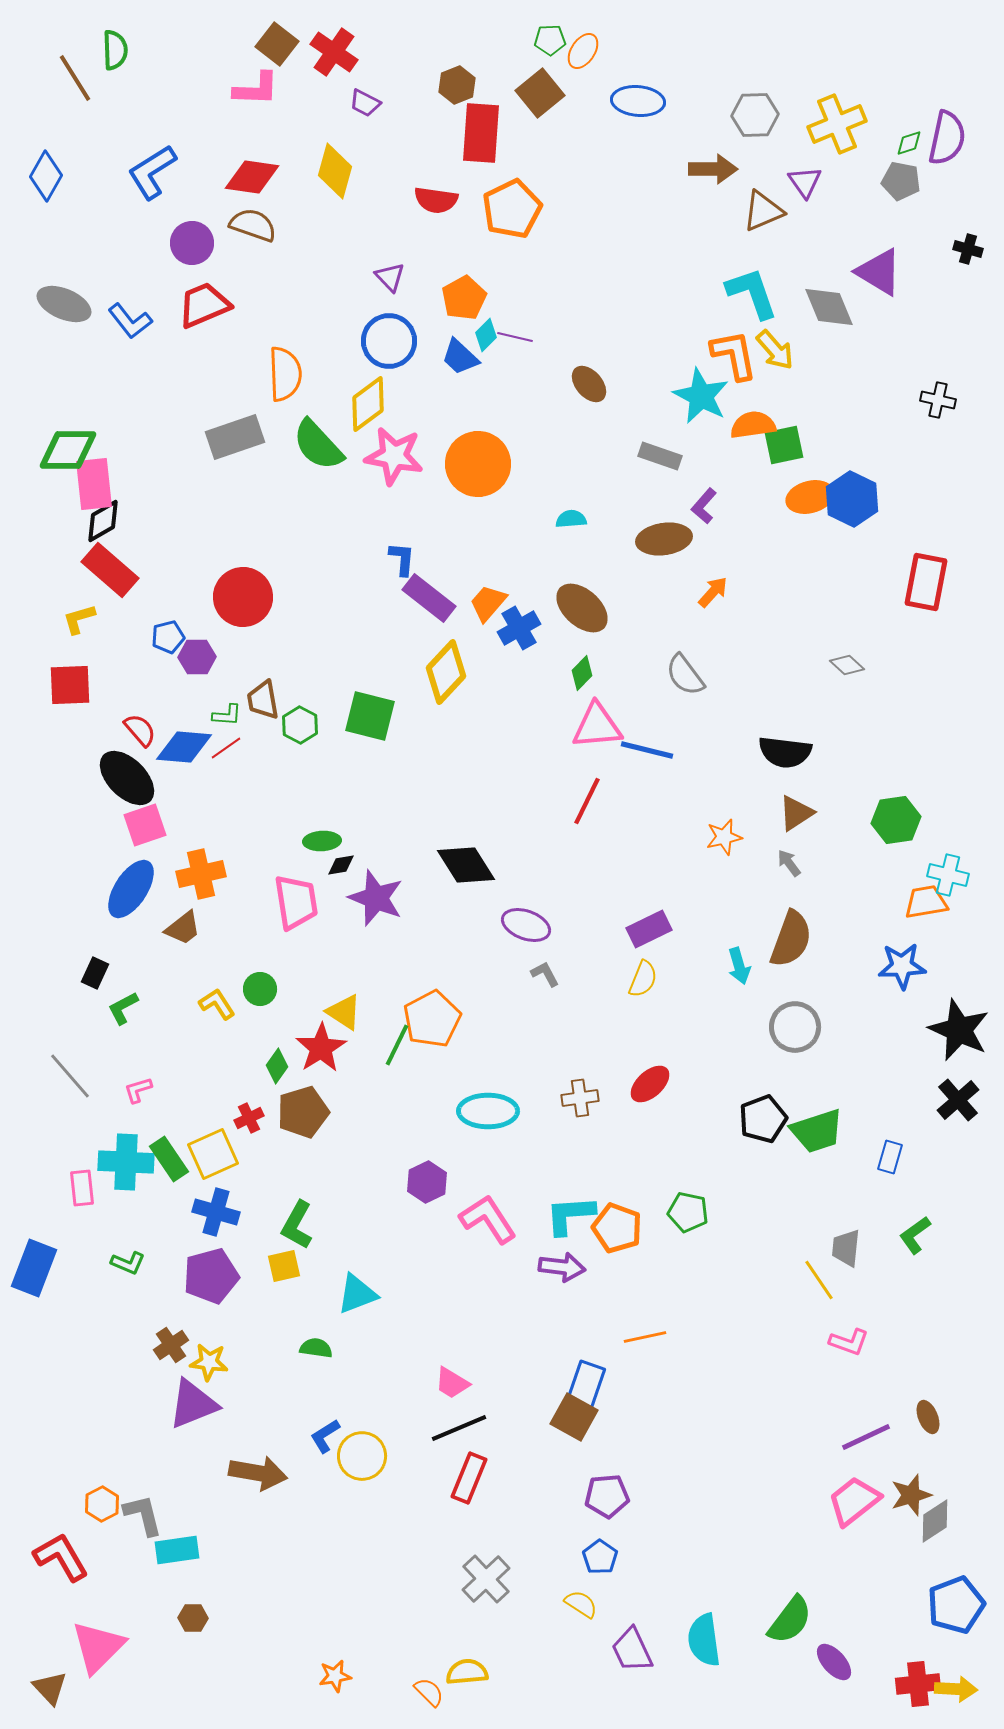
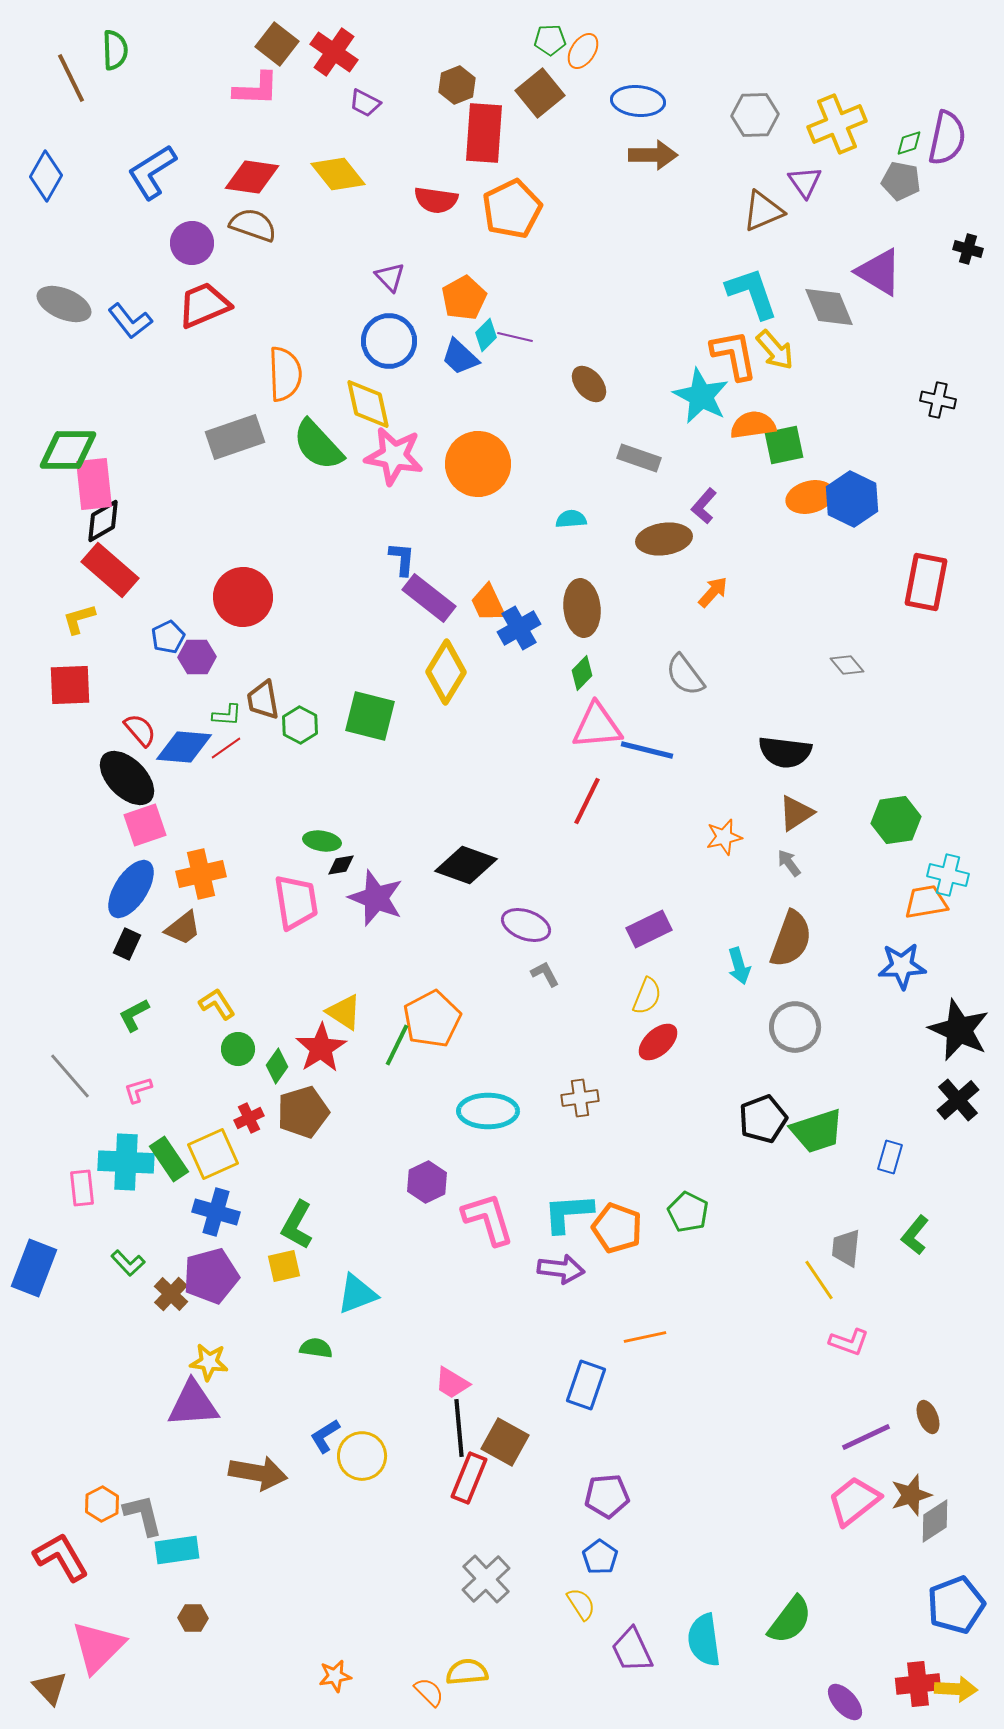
brown line at (75, 78): moved 4 px left; rotated 6 degrees clockwise
red rectangle at (481, 133): moved 3 px right
brown arrow at (713, 169): moved 60 px left, 14 px up
yellow diamond at (335, 171): moved 3 px right, 3 px down; rotated 54 degrees counterclockwise
yellow diamond at (368, 404): rotated 66 degrees counterclockwise
gray rectangle at (660, 456): moved 21 px left, 2 px down
orange trapezoid at (488, 603): rotated 66 degrees counterclockwise
brown ellipse at (582, 608): rotated 42 degrees clockwise
blue pentagon at (168, 637): rotated 12 degrees counterclockwise
gray diamond at (847, 665): rotated 8 degrees clockwise
yellow diamond at (446, 672): rotated 12 degrees counterclockwise
green ellipse at (322, 841): rotated 12 degrees clockwise
black diamond at (466, 865): rotated 38 degrees counterclockwise
black rectangle at (95, 973): moved 32 px right, 29 px up
yellow semicircle at (643, 979): moved 4 px right, 17 px down
green circle at (260, 989): moved 22 px left, 60 px down
green L-shape at (123, 1008): moved 11 px right, 7 px down
red ellipse at (650, 1084): moved 8 px right, 42 px up
green pentagon at (688, 1212): rotated 15 degrees clockwise
cyan L-shape at (570, 1215): moved 2 px left, 2 px up
pink L-shape at (488, 1219): rotated 16 degrees clockwise
green L-shape at (915, 1235): rotated 15 degrees counterclockwise
green L-shape at (128, 1263): rotated 24 degrees clockwise
purple arrow at (562, 1267): moved 1 px left, 2 px down
brown cross at (171, 1345): moved 51 px up; rotated 12 degrees counterclockwise
purple triangle at (193, 1404): rotated 18 degrees clockwise
brown square at (574, 1417): moved 69 px left, 25 px down
black line at (459, 1428): rotated 72 degrees counterclockwise
yellow semicircle at (581, 1604): rotated 24 degrees clockwise
purple ellipse at (834, 1662): moved 11 px right, 40 px down
